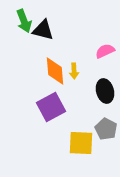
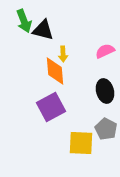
yellow arrow: moved 11 px left, 17 px up
